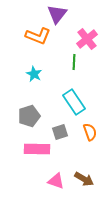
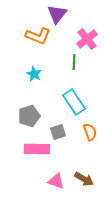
gray square: moved 2 px left
